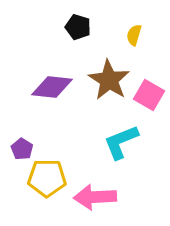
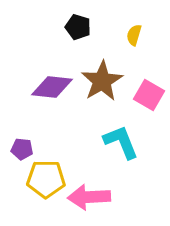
brown star: moved 7 px left, 1 px down; rotated 9 degrees clockwise
cyan L-shape: rotated 90 degrees clockwise
purple pentagon: rotated 25 degrees counterclockwise
yellow pentagon: moved 1 px left, 1 px down
pink arrow: moved 6 px left
